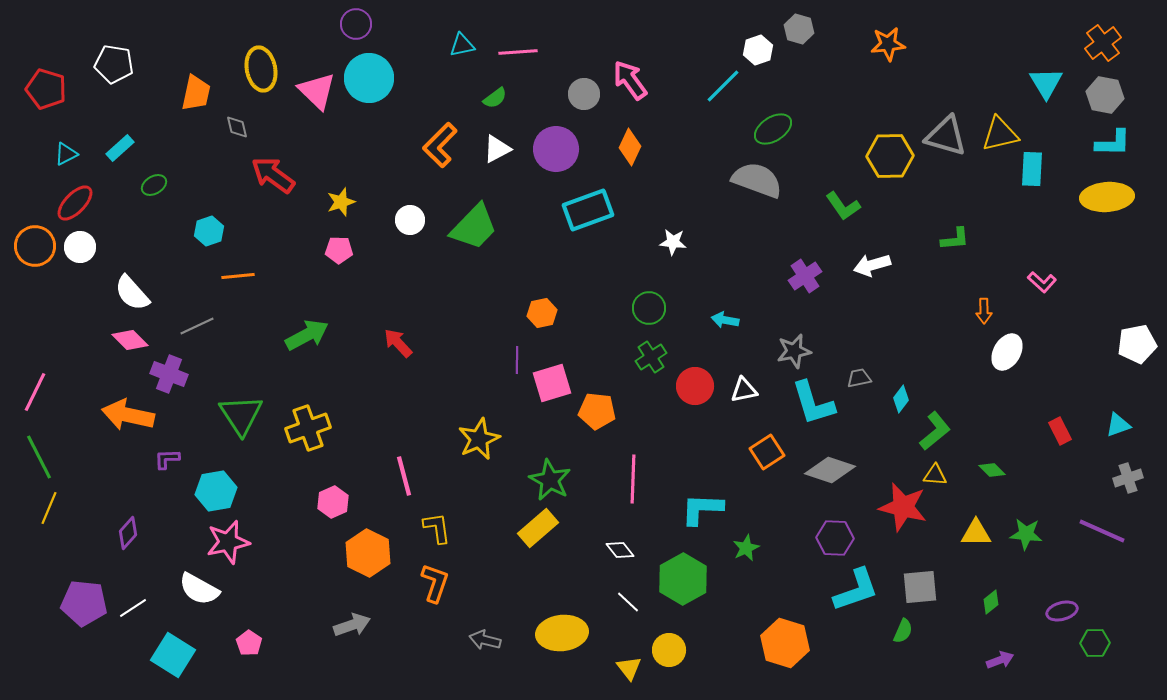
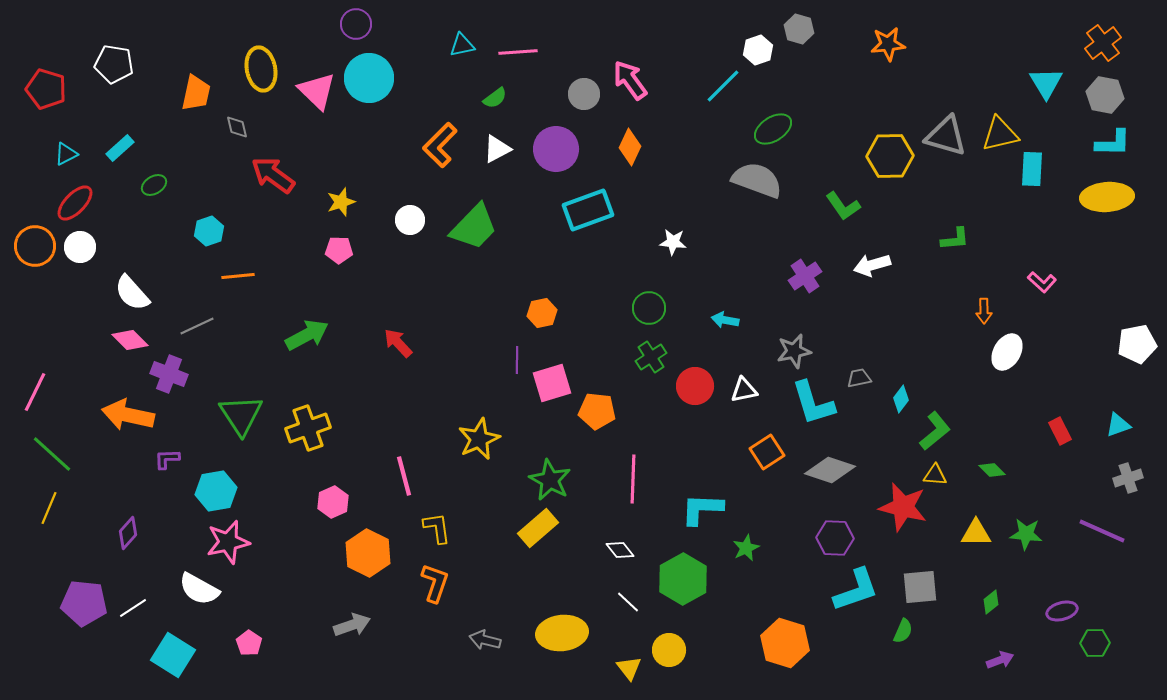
green line at (39, 457): moved 13 px right, 3 px up; rotated 21 degrees counterclockwise
